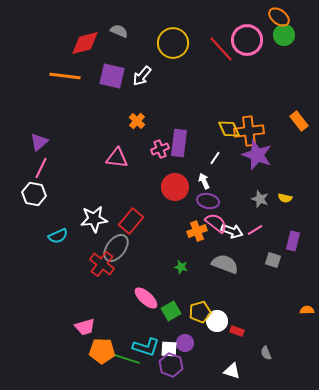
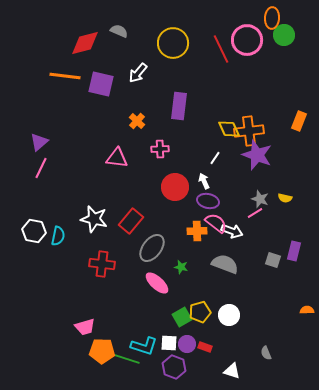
orange ellipse at (279, 17): moved 7 px left, 1 px down; rotated 55 degrees clockwise
red line at (221, 49): rotated 16 degrees clockwise
purple square at (112, 76): moved 11 px left, 8 px down
white arrow at (142, 76): moved 4 px left, 3 px up
orange rectangle at (299, 121): rotated 60 degrees clockwise
purple rectangle at (179, 143): moved 37 px up
pink cross at (160, 149): rotated 18 degrees clockwise
white hexagon at (34, 194): moved 37 px down
white star at (94, 219): rotated 20 degrees clockwise
pink line at (255, 230): moved 17 px up
orange cross at (197, 231): rotated 18 degrees clockwise
cyan semicircle at (58, 236): rotated 54 degrees counterclockwise
purple rectangle at (293, 241): moved 1 px right, 10 px down
gray ellipse at (116, 248): moved 36 px right
red cross at (102, 264): rotated 30 degrees counterclockwise
pink ellipse at (146, 298): moved 11 px right, 15 px up
green square at (171, 311): moved 11 px right, 6 px down
white circle at (217, 321): moved 12 px right, 6 px up
red rectangle at (237, 331): moved 32 px left, 16 px down
purple circle at (185, 343): moved 2 px right, 1 px down
cyan L-shape at (146, 347): moved 2 px left, 1 px up
white square at (169, 349): moved 6 px up
purple hexagon at (171, 365): moved 3 px right, 2 px down
